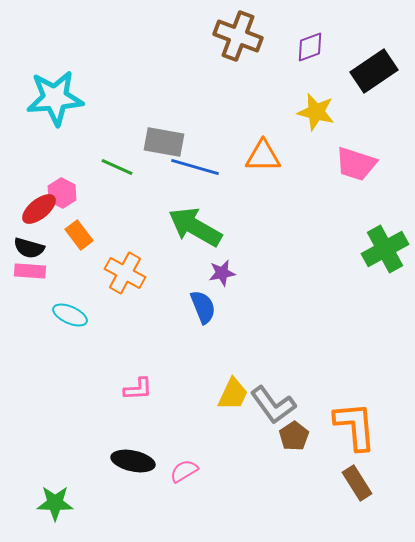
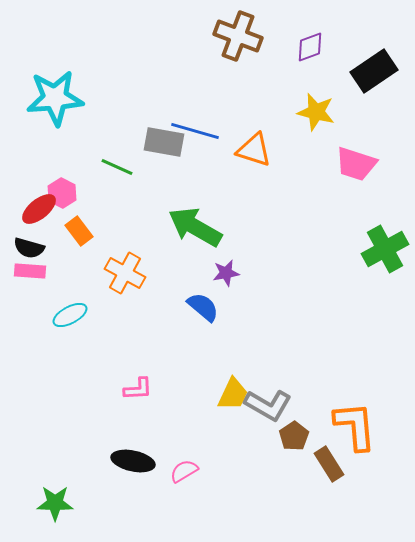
orange triangle: moved 9 px left, 6 px up; rotated 18 degrees clockwise
blue line: moved 36 px up
orange rectangle: moved 4 px up
purple star: moved 4 px right
blue semicircle: rotated 28 degrees counterclockwise
cyan ellipse: rotated 52 degrees counterclockwise
gray L-shape: moved 5 px left; rotated 24 degrees counterclockwise
brown rectangle: moved 28 px left, 19 px up
